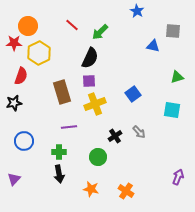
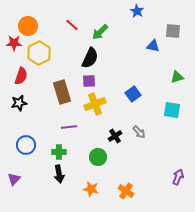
black star: moved 5 px right
blue circle: moved 2 px right, 4 px down
